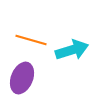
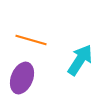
cyan arrow: moved 8 px right, 10 px down; rotated 40 degrees counterclockwise
